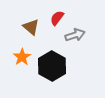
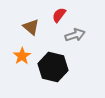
red semicircle: moved 2 px right, 3 px up
orange star: moved 1 px up
black hexagon: moved 1 px right, 1 px down; rotated 16 degrees counterclockwise
